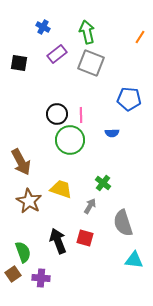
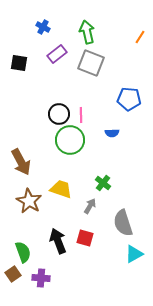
black circle: moved 2 px right
cyan triangle: moved 6 px up; rotated 36 degrees counterclockwise
